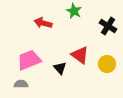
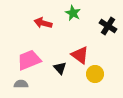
green star: moved 1 px left, 2 px down
yellow circle: moved 12 px left, 10 px down
